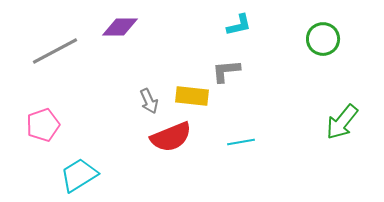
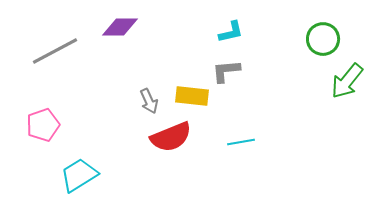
cyan L-shape: moved 8 px left, 7 px down
green arrow: moved 5 px right, 41 px up
